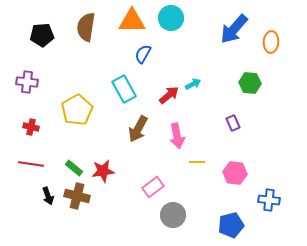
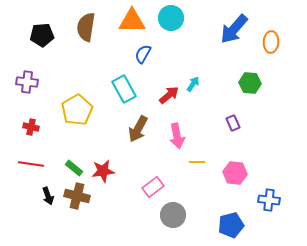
cyan arrow: rotated 28 degrees counterclockwise
